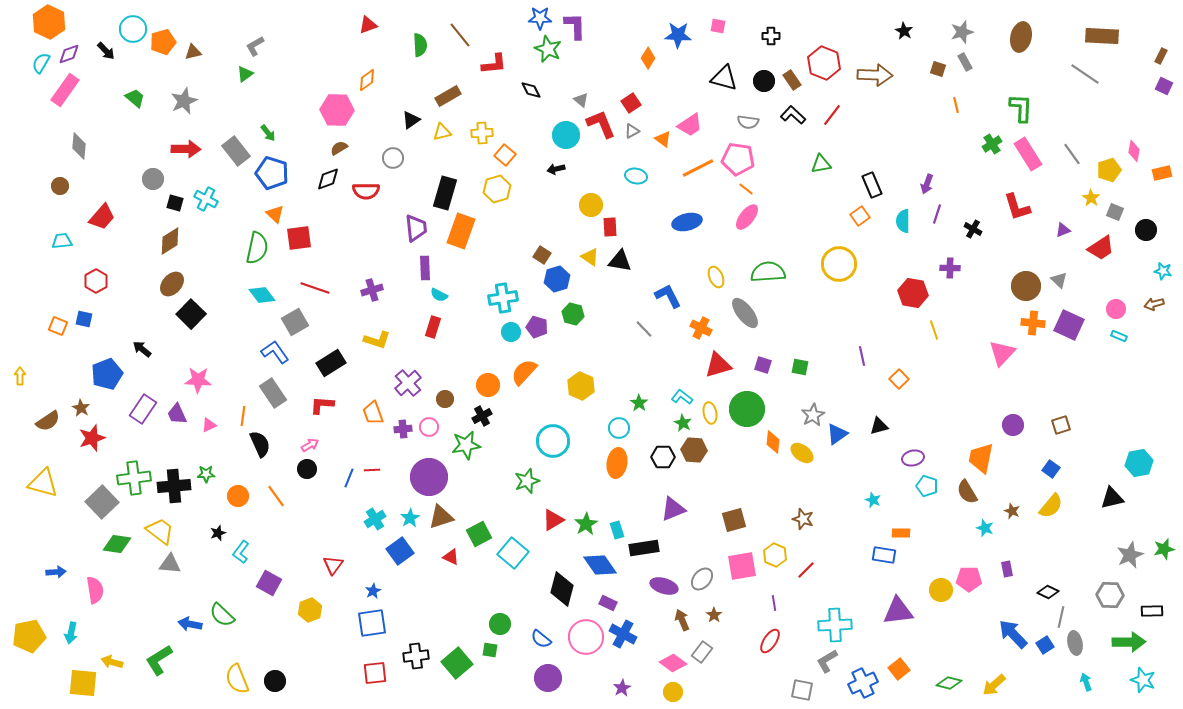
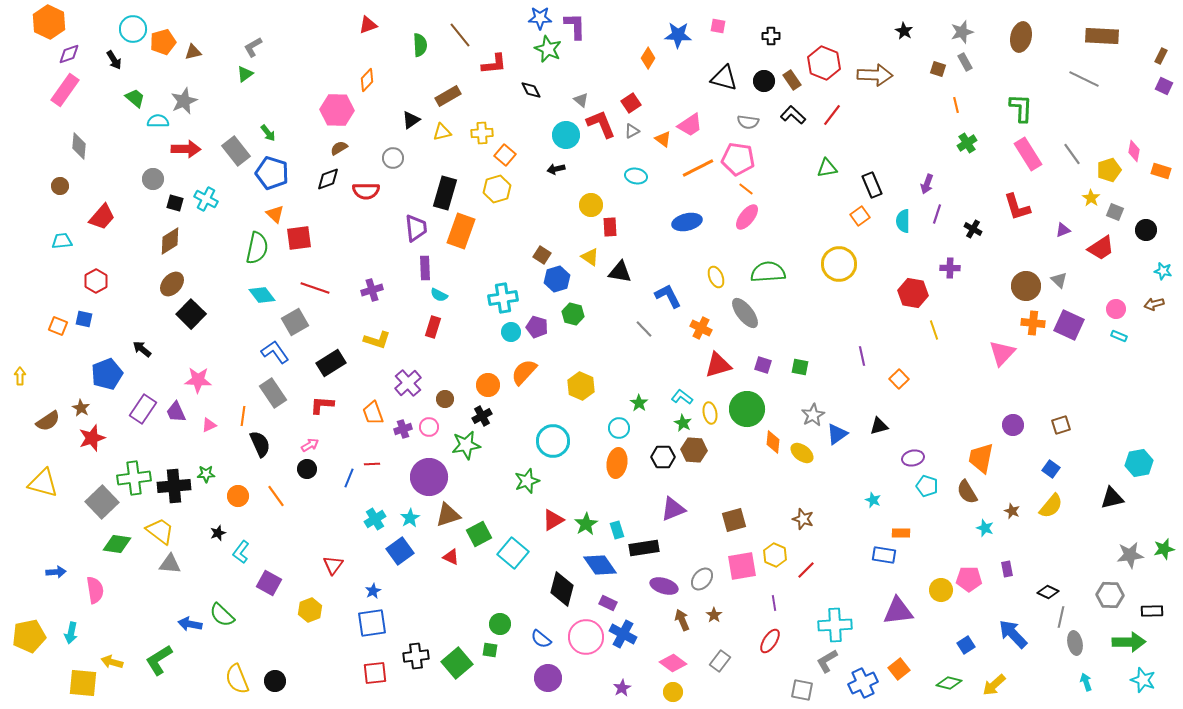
gray L-shape at (255, 46): moved 2 px left, 1 px down
black arrow at (106, 51): moved 8 px right, 9 px down; rotated 12 degrees clockwise
cyan semicircle at (41, 63): moved 117 px right, 58 px down; rotated 60 degrees clockwise
gray line at (1085, 74): moved 1 px left, 5 px down; rotated 8 degrees counterclockwise
orange diamond at (367, 80): rotated 10 degrees counterclockwise
green cross at (992, 144): moved 25 px left, 1 px up
green triangle at (821, 164): moved 6 px right, 4 px down
orange rectangle at (1162, 173): moved 1 px left, 2 px up; rotated 30 degrees clockwise
black triangle at (620, 261): moved 11 px down
purple trapezoid at (177, 414): moved 1 px left, 2 px up
purple cross at (403, 429): rotated 12 degrees counterclockwise
red line at (372, 470): moved 6 px up
brown triangle at (441, 517): moved 7 px right, 2 px up
gray star at (1130, 555): rotated 16 degrees clockwise
blue square at (1045, 645): moved 79 px left
gray rectangle at (702, 652): moved 18 px right, 9 px down
